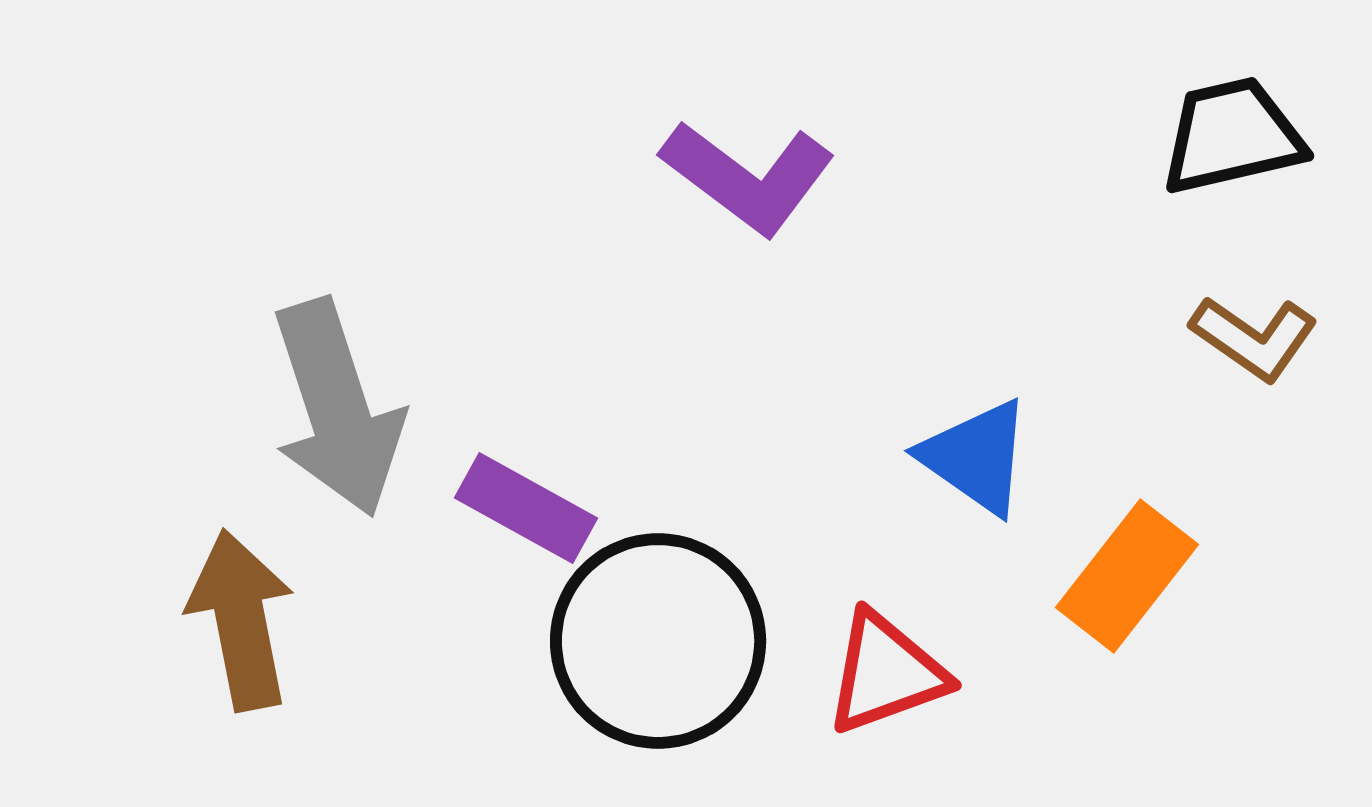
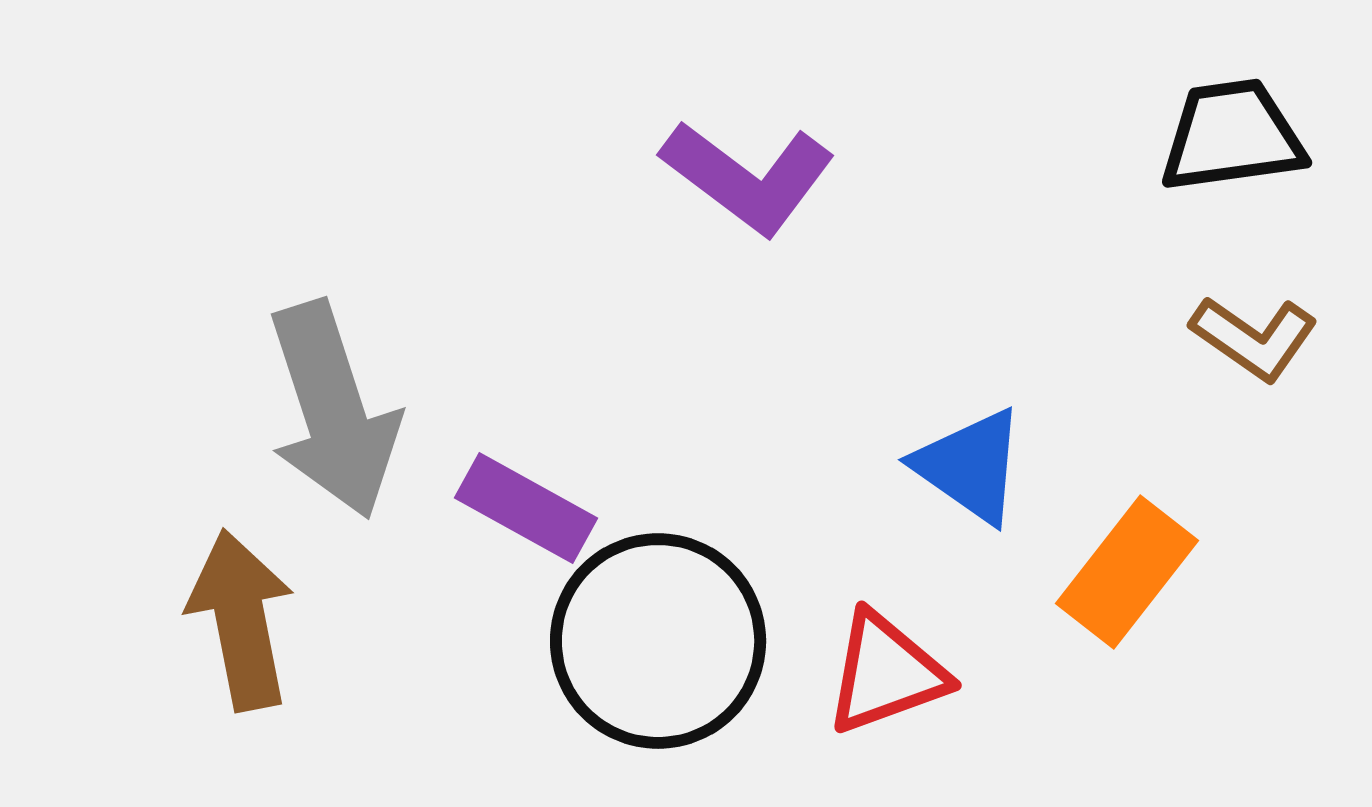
black trapezoid: rotated 5 degrees clockwise
gray arrow: moved 4 px left, 2 px down
blue triangle: moved 6 px left, 9 px down
orange rectangle: moved 4 px up
